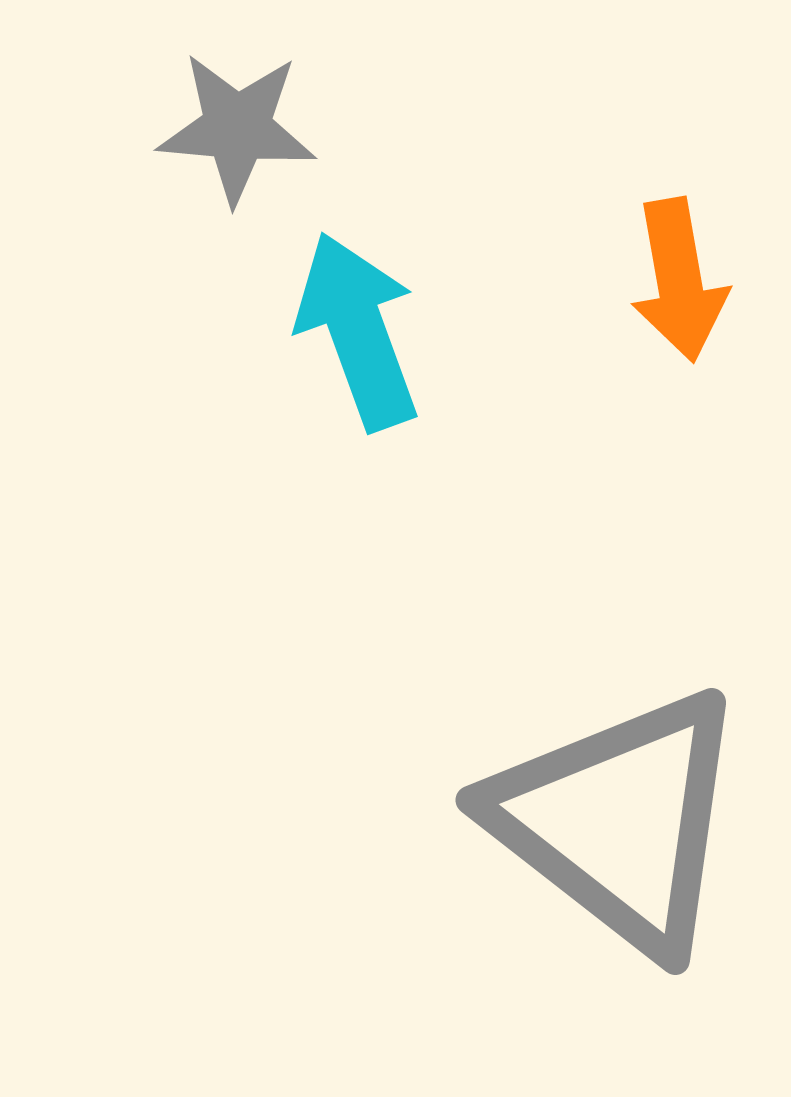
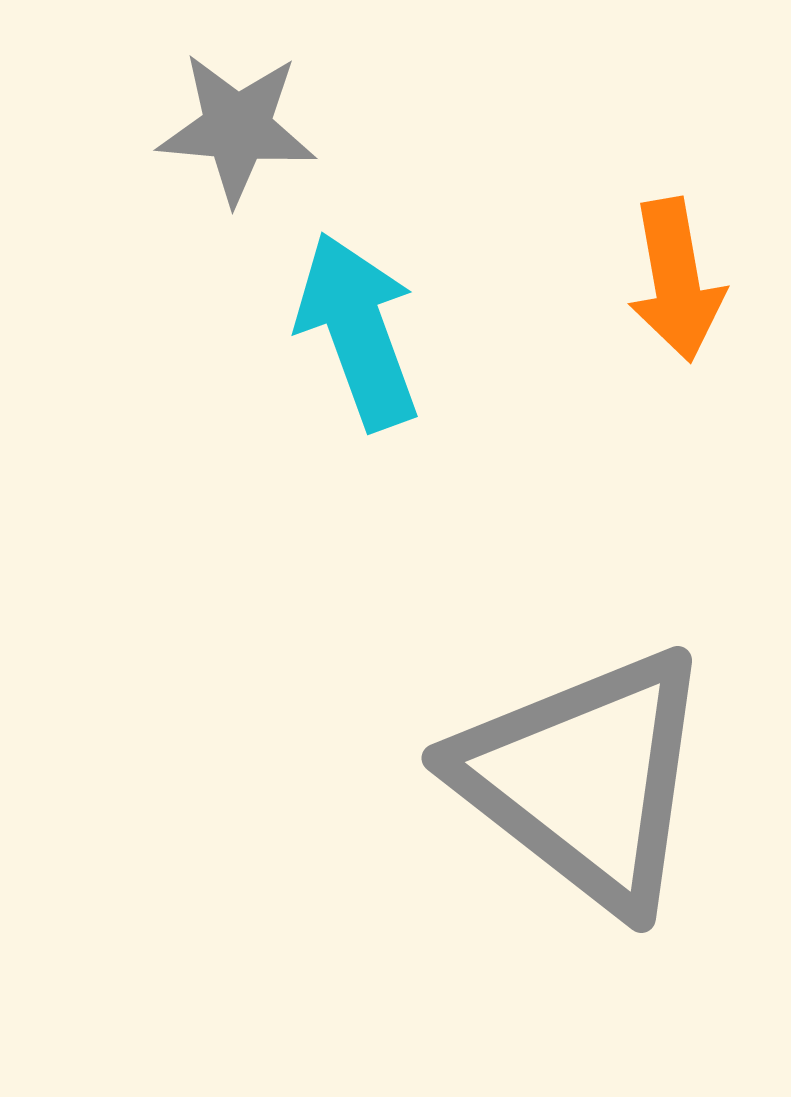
orange arrow: moved 3 px left
gray triangle: moved 34 px left, 42 px up
